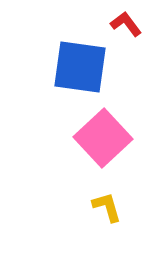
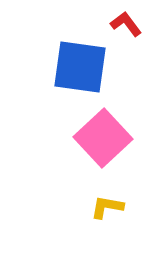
yellow L-shape: rotated 64 degrees counterclockwise
